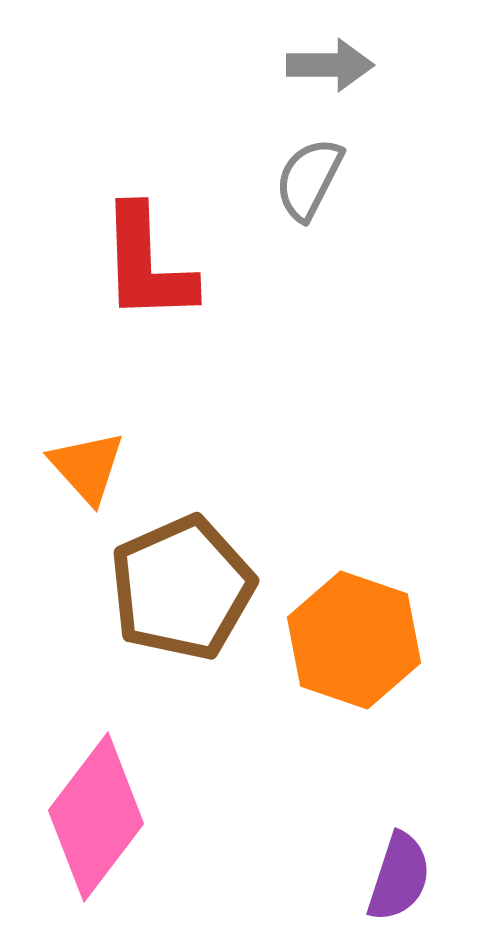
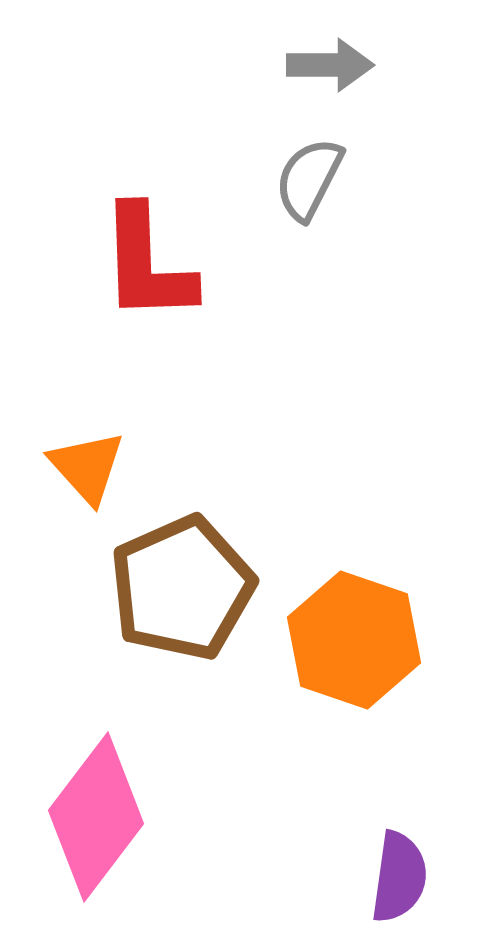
purple semicircle: rotated 10 degrees counterclockwise
